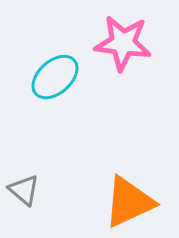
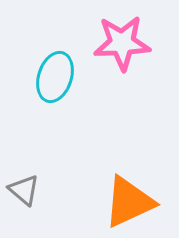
pink star: moved 1 px left; rotated 10 degrees counterclockwise
cyan ellipse: rotated 30 degrees counterclockwise
